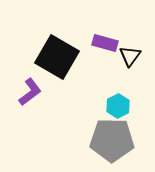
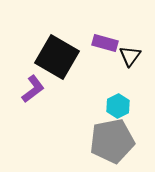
purple L-shape: moved 3 px right, 3 px up
gray pentagon: moved 1 px down; rotated 12 degrees counterclockwise
